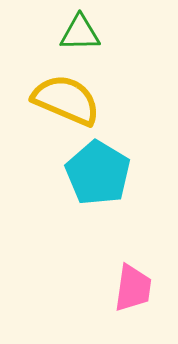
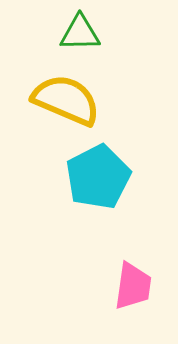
cyan pentagon: moved 4 px down; rotated 14 degrees clockwise
pink trapezoid: moved 2 px up
